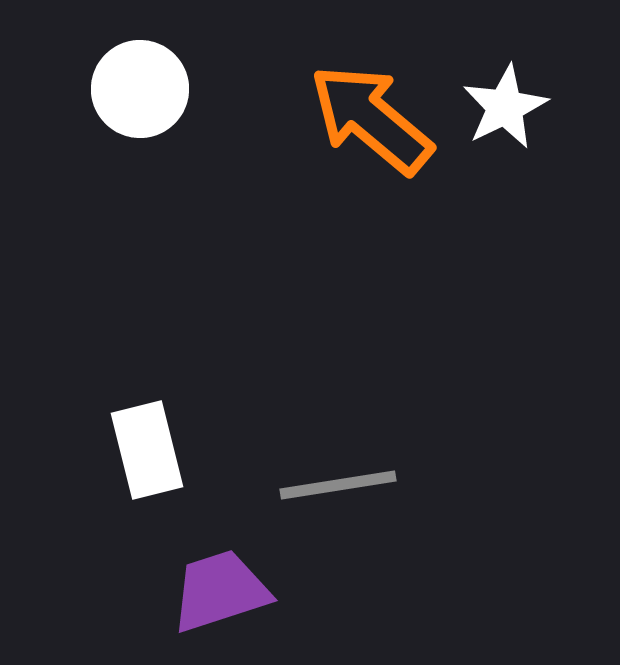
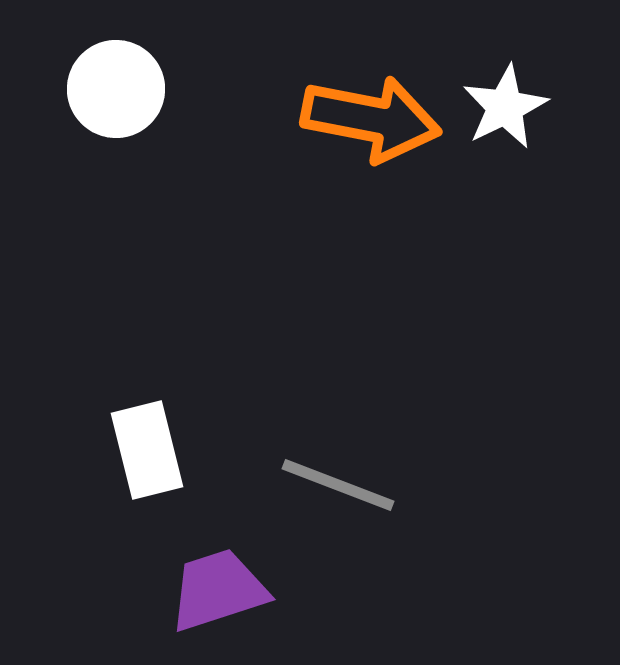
white circle: moved 24 px left
orange arrow: rotated 151 degrees clockwise
gray line: rotated 30 degrees clockwise
purple trapezoid: moved 2 px left, 1 px up
